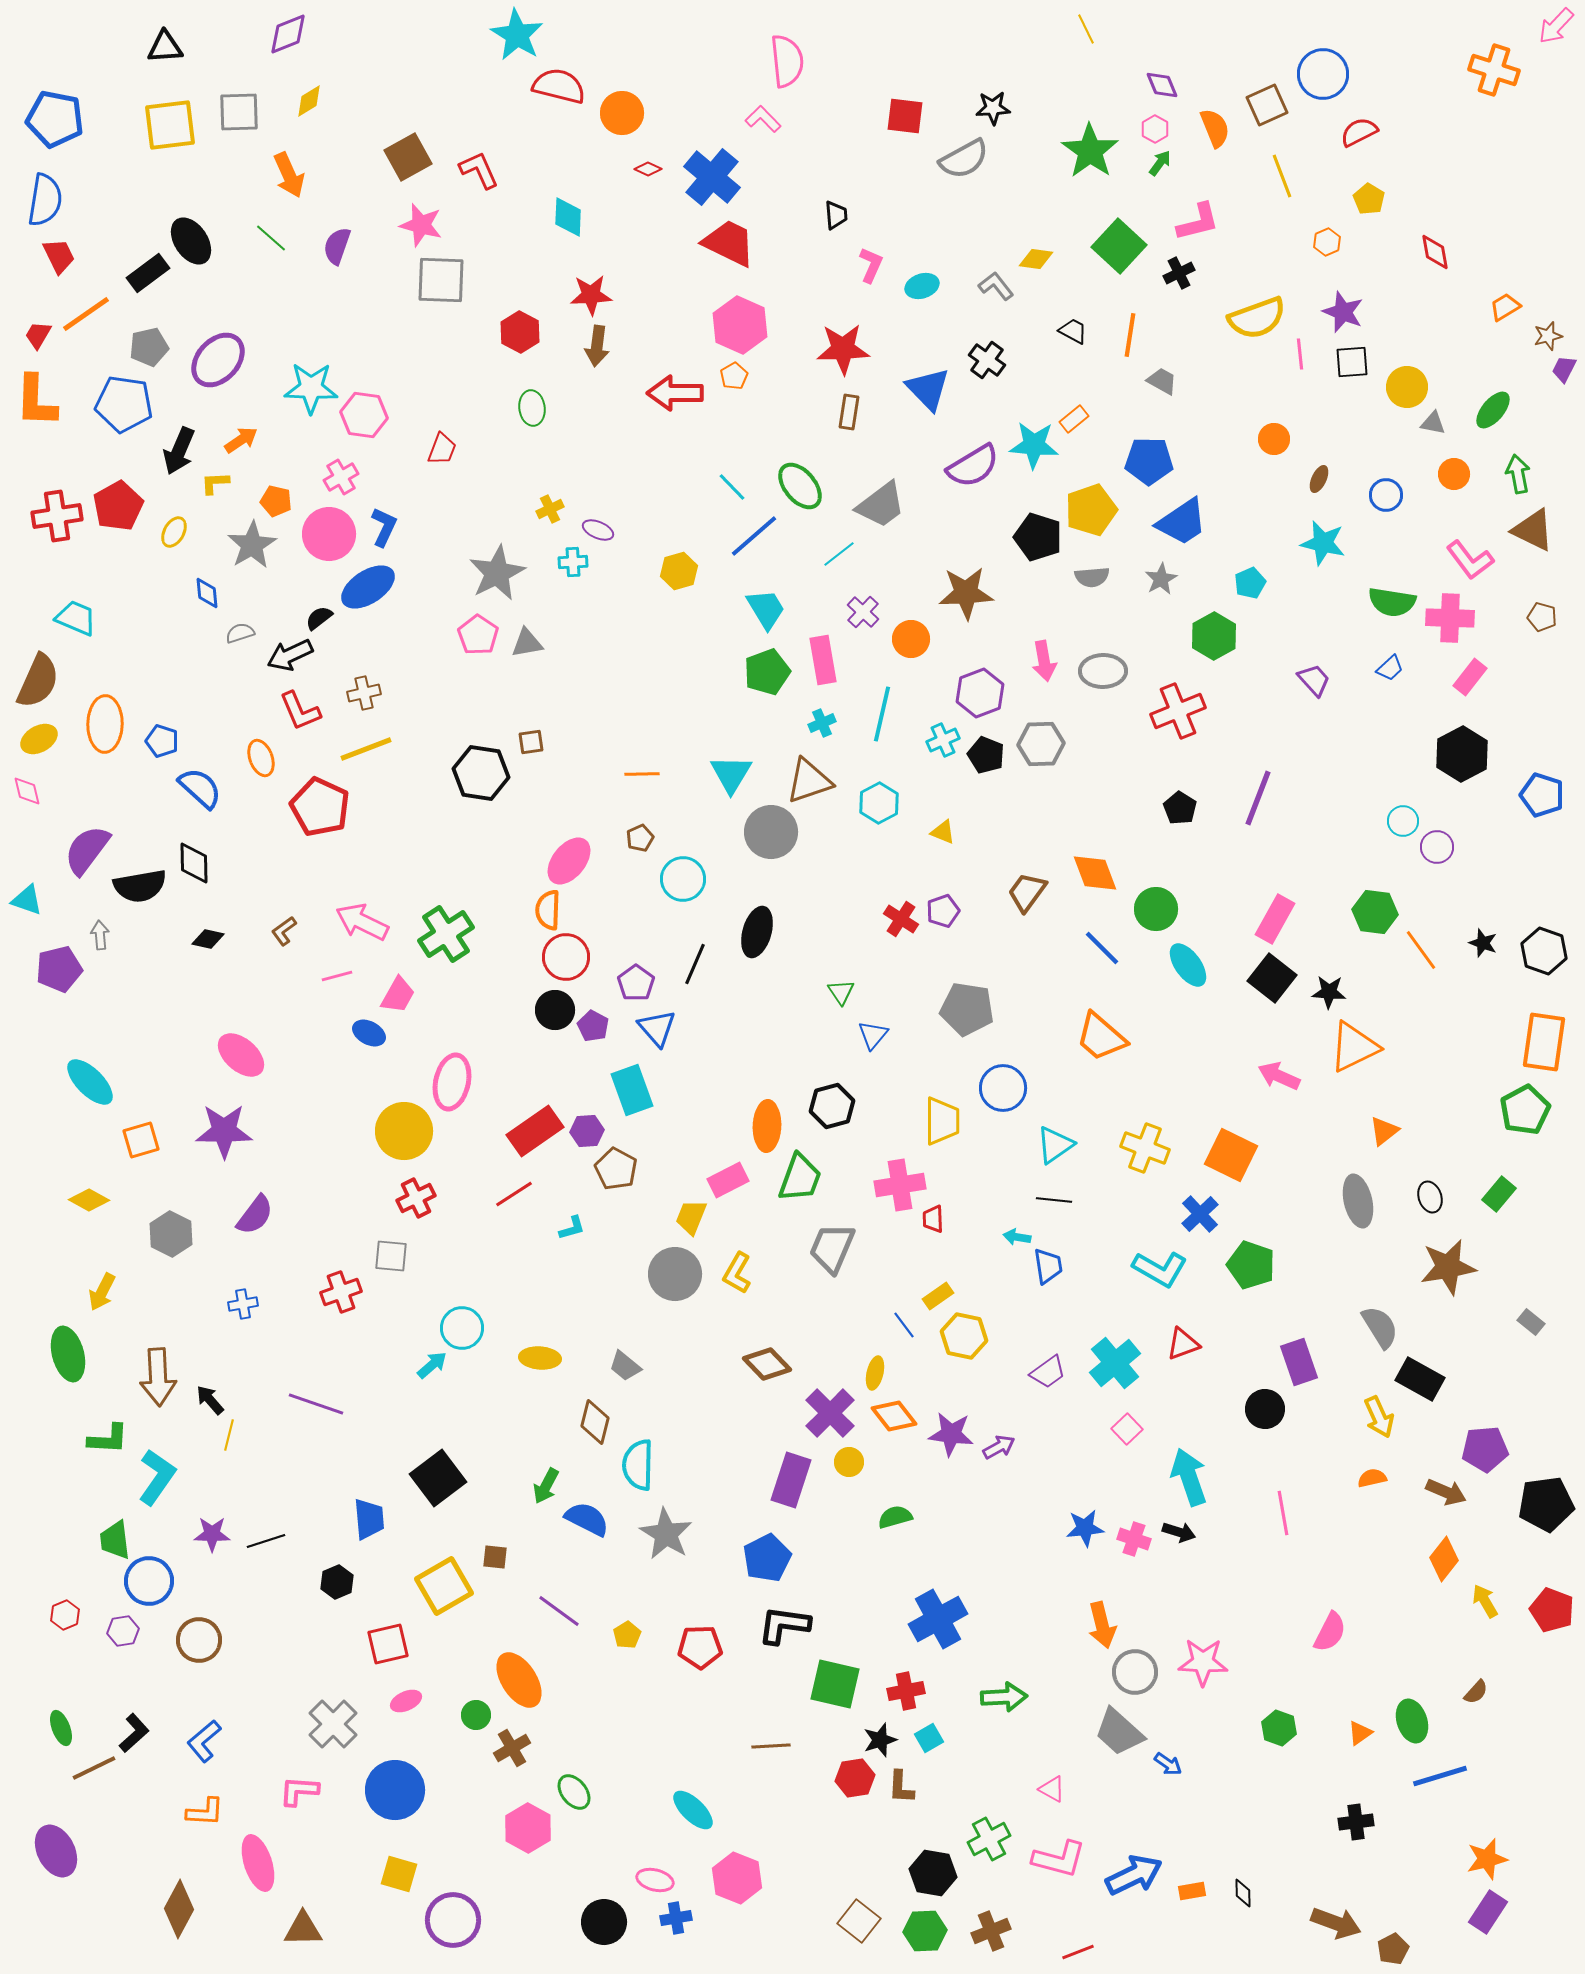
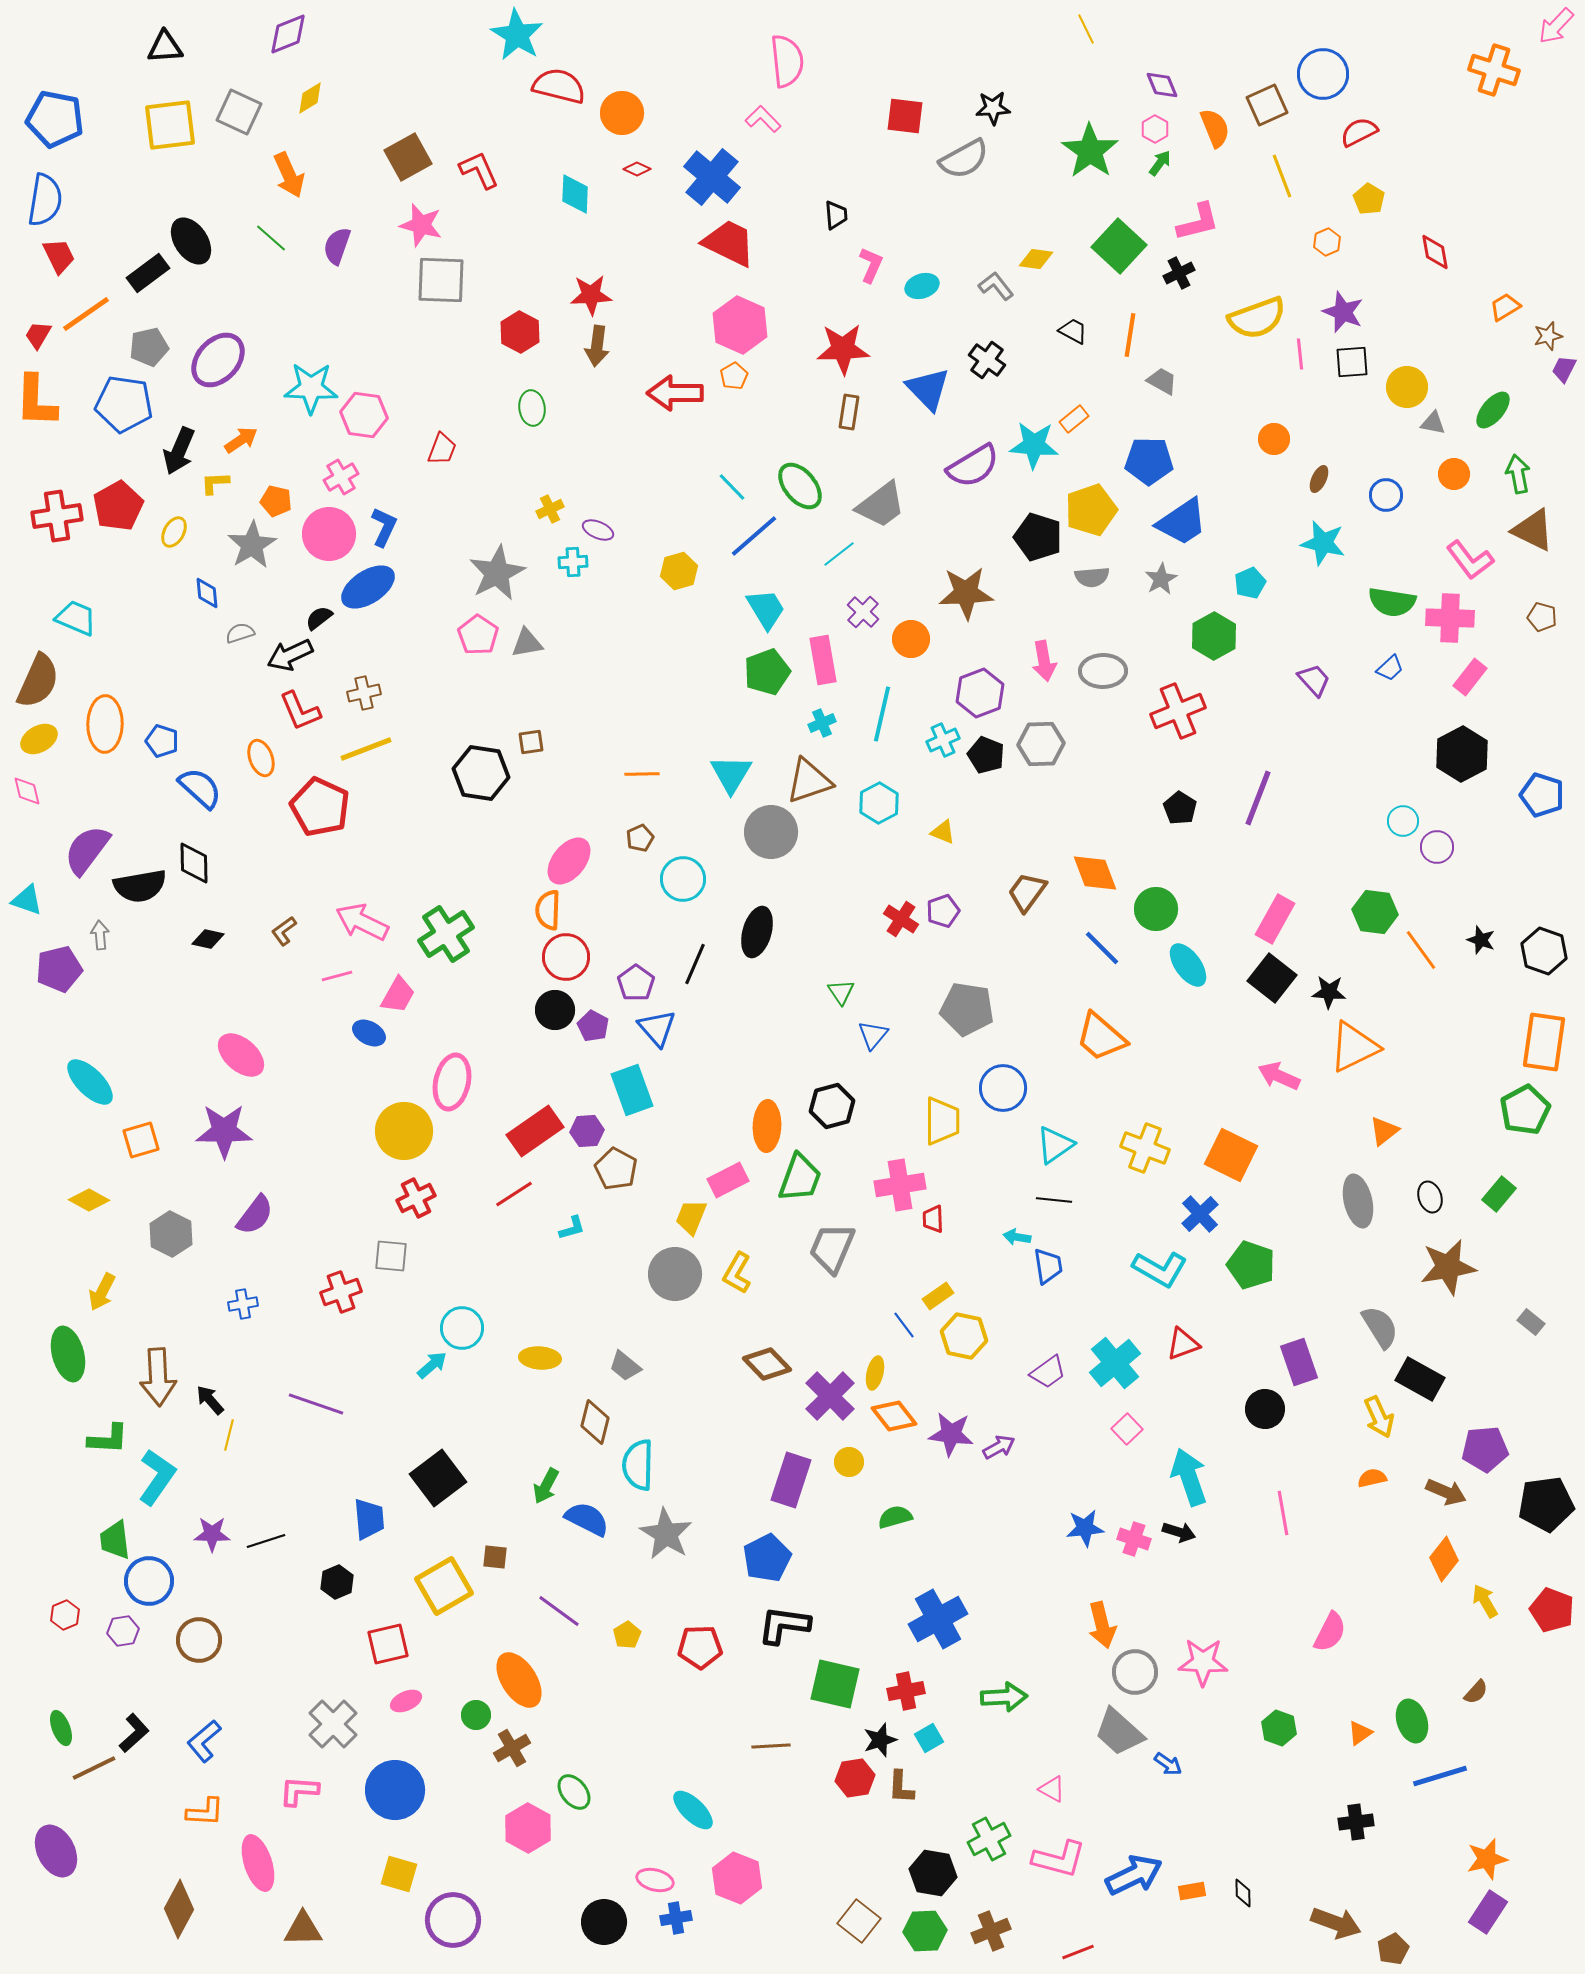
yellow diamond at (309, 101): moved 1 px right, 3 px up
gray square at (239, 112): rotated 27 degrees clockwise
red diamond at (648, 169): moved 11 px left
cyan diamond at (568, 217): moved 7 px right, 23 px up
black star at (1483, 943): moved 2 px left, 3 px up
purple cross at (830, 1413): moved 17 px up
